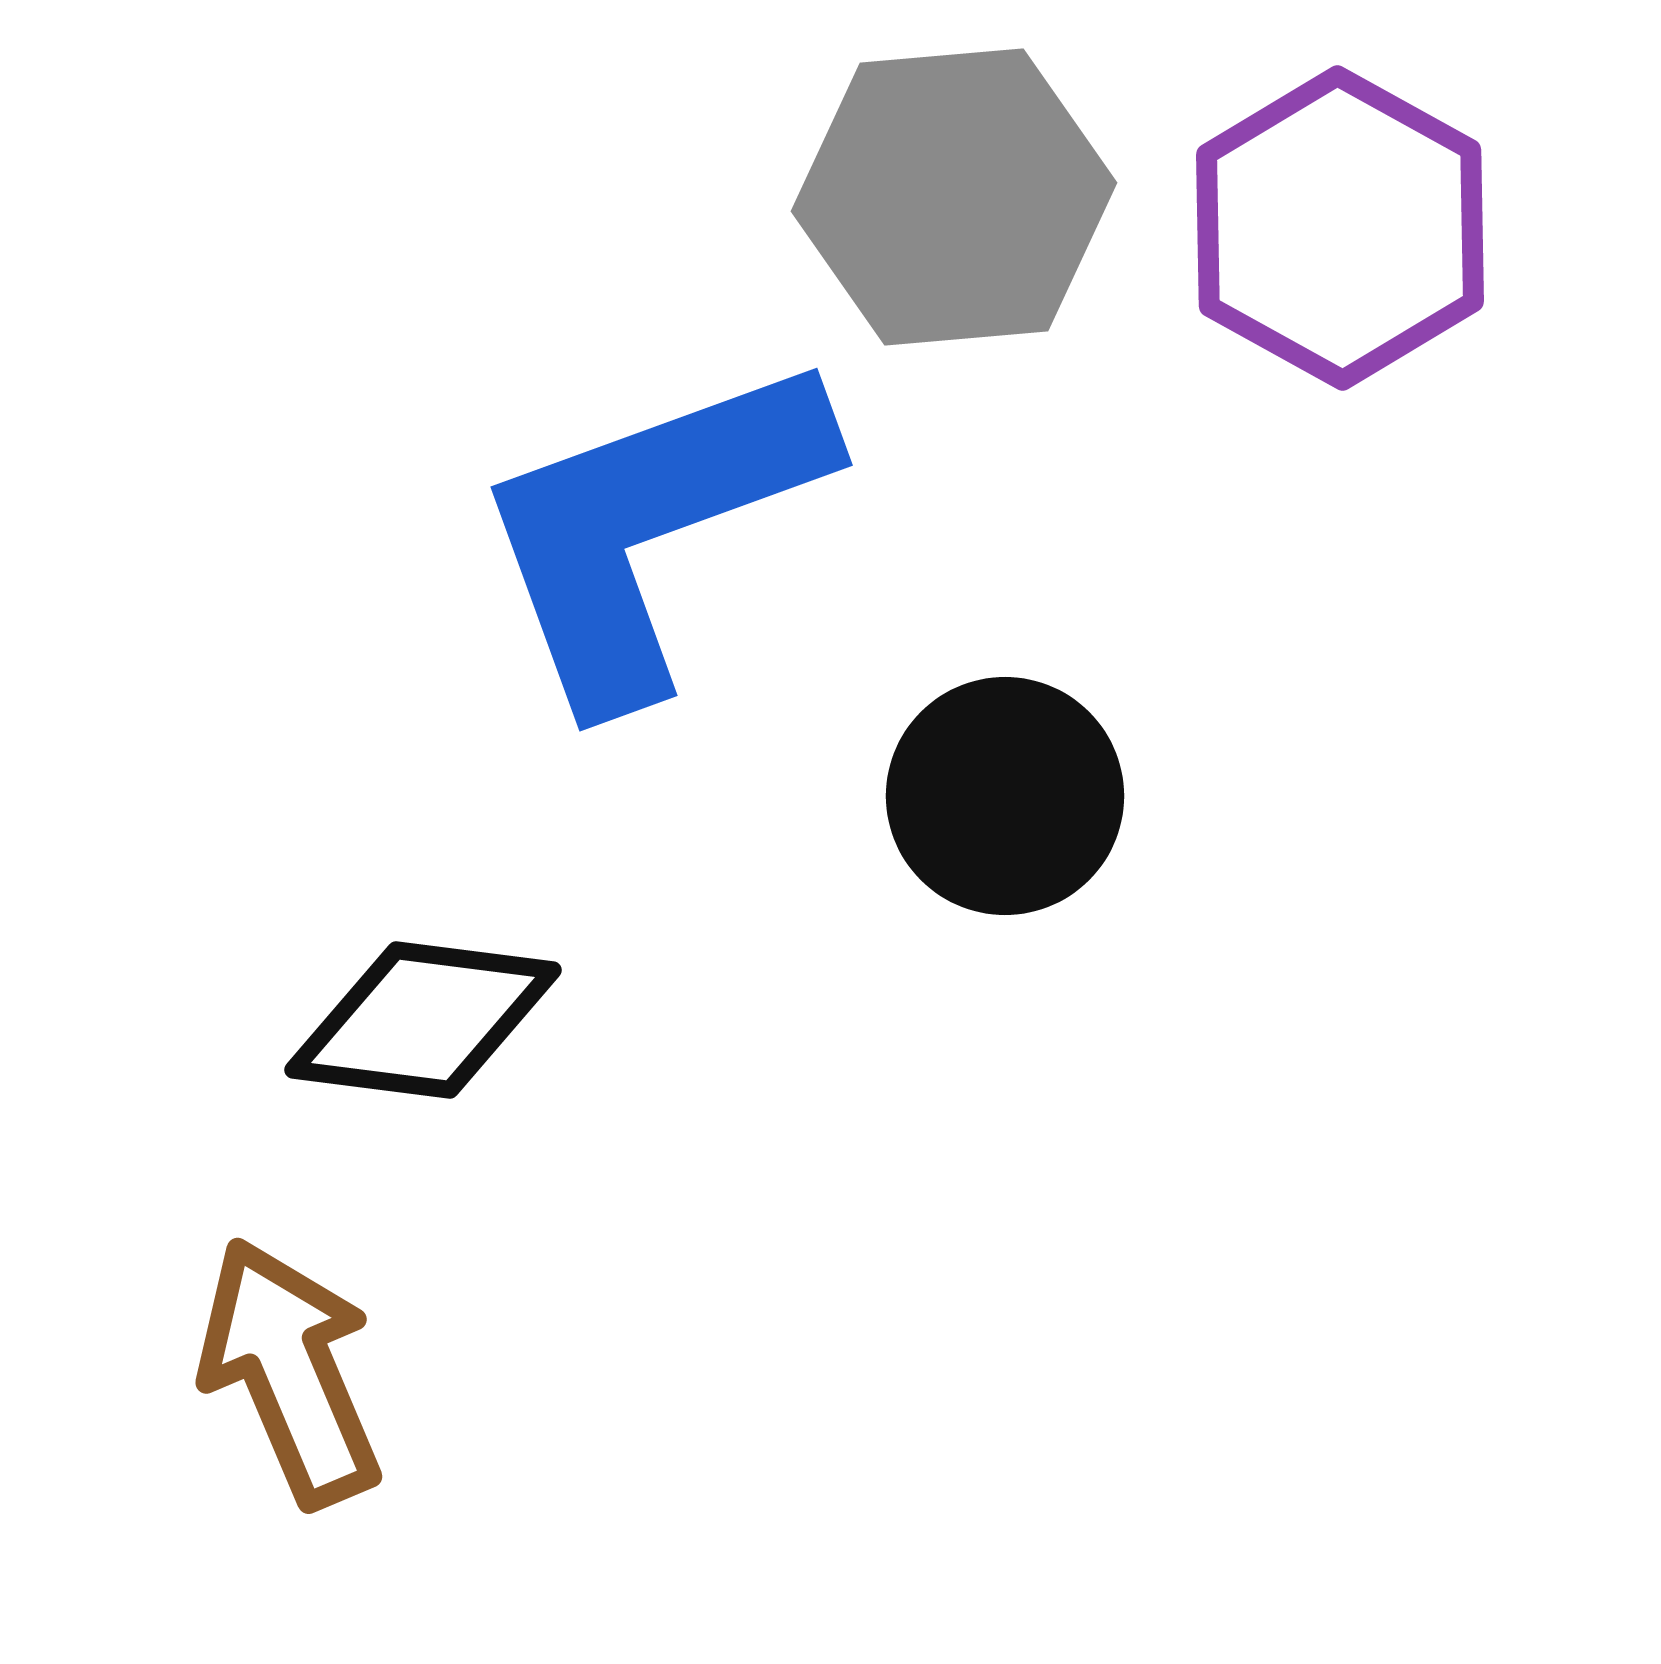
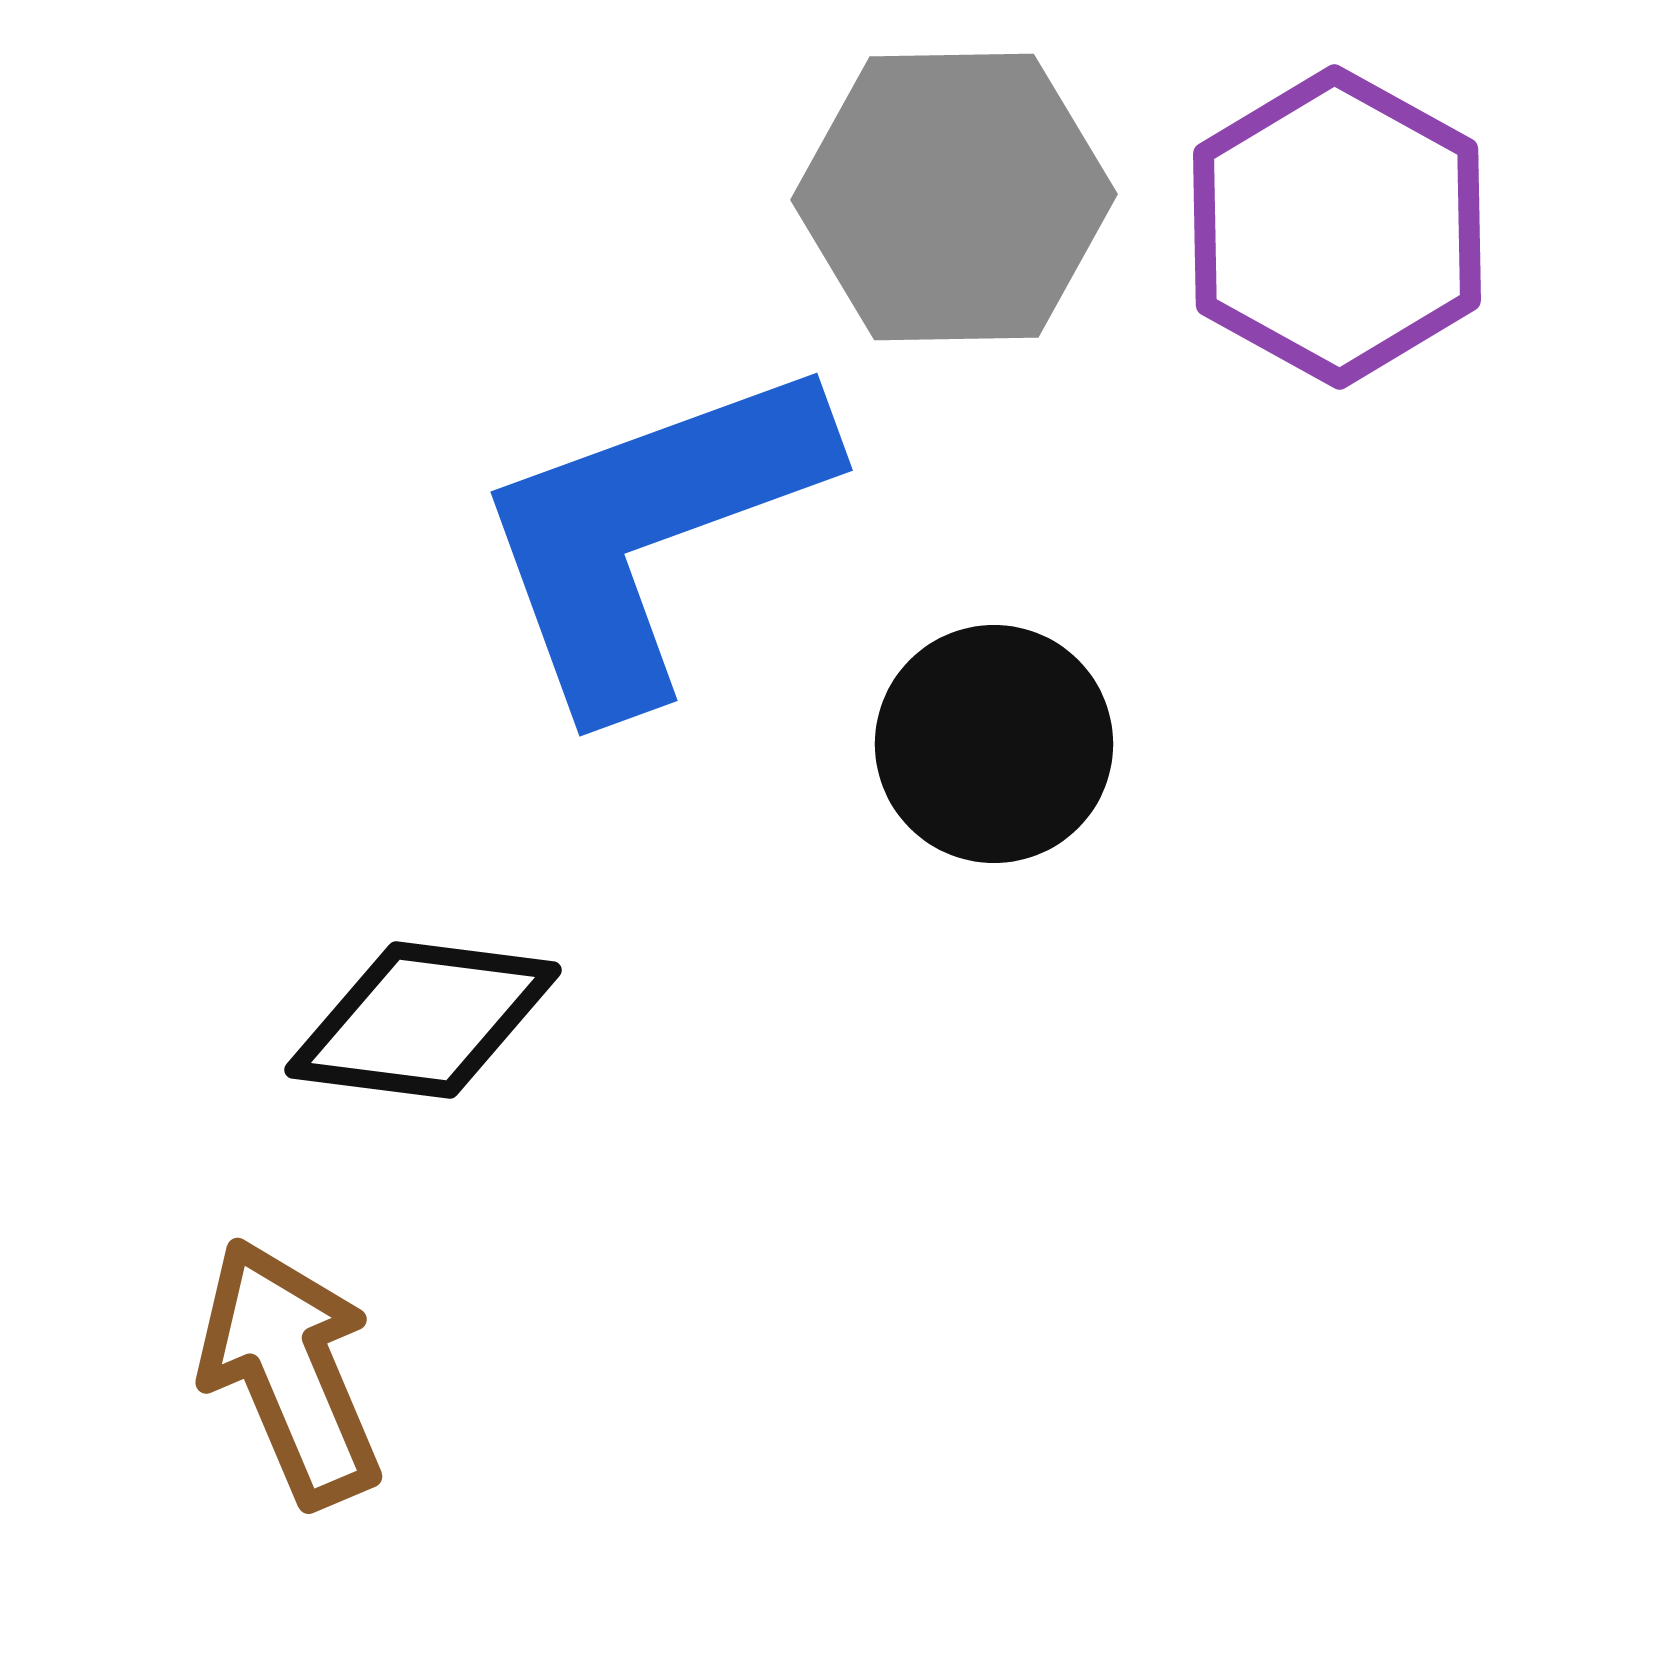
gray hexagon: rotated 4 degrees clockwise
purple hexagon: moved 3 px left, 1 px up
blue L-shape: moved 5 px down
black circle: moved 11 px left, 52 px up
